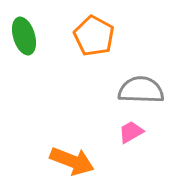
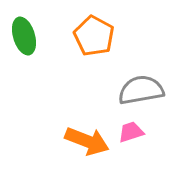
gray semicircle: rotated 12 degrees counterclockwise
pink trapezoid: rotated 12 degrees clockwise
orange arrow: moved 15 px right, 20 px up
